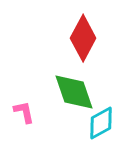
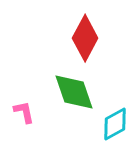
red diamond: moved 2 px right
cyan diamond: moved 14 px right, 1 px down
